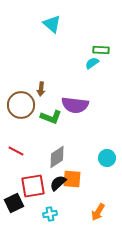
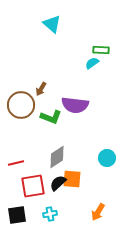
brown arrow: rotated 24 degrees clockwise
red line: moved 12 px down; rotated 42 degrees counterclockwise
black square: moved 3 px right, 12 px down; rotated 18 degrees clockwise
